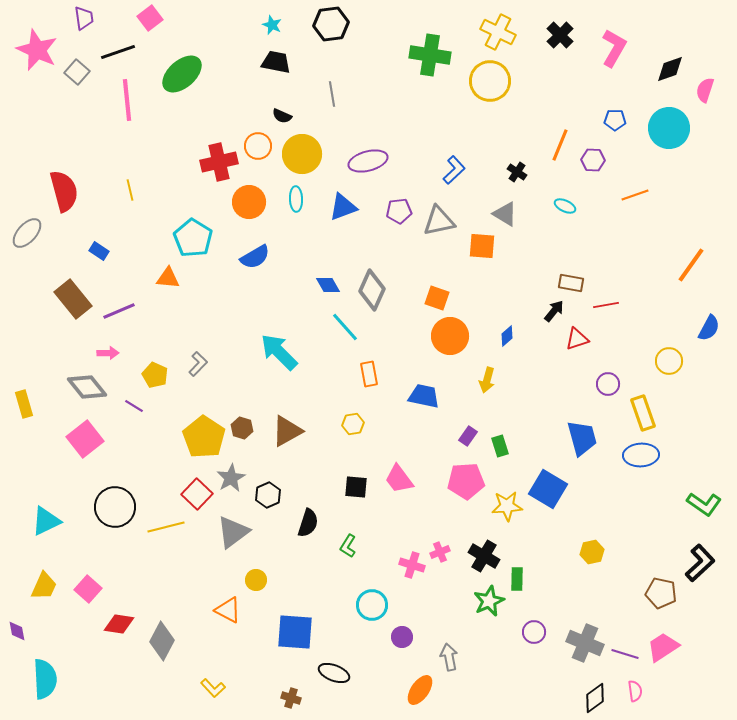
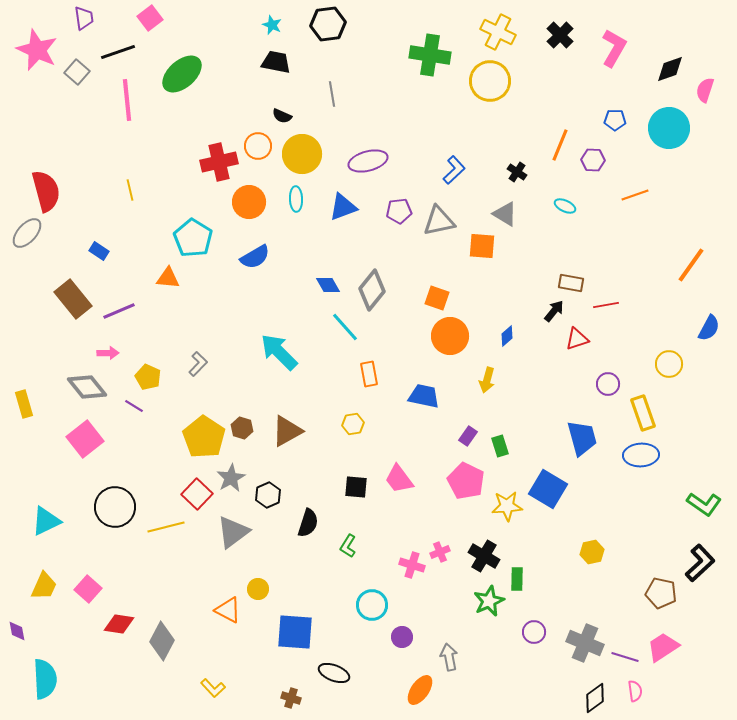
black hexagon at (331, 24): moved 3 px left
red semicircle at (64, 191): moved 18 px left
gray diamond at (372, 290): rotated 15 degrees clockwise
yellow circle at (669, 361): moved 3 px down
yellow pentagon at (155, 375): moved 7 px left, 2 px down
pink pentagon at (466, 481): rotated 30 degrees clockwise
yellow circle at (256, 580): moved 2 px right, 9 px down
purple line at (625, 654): moved 3 px down
